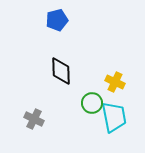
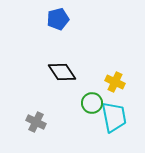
blue pentagon: moved 1 px right, 1 px up
black diamond: moved 1 px right, 1 px down; rotated 32 degrees counterclockwise
gray cross: moved 2 px right, 3 px down
